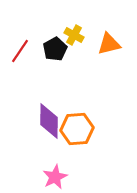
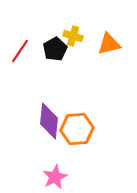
yellow cross: moved 1 px left, 1 px down; rotated 12 degrees counterclockwise
purple diamond: rotated 6 degrees clockwise
